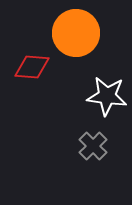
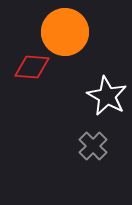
orange circle: moved 11 px left, 1 px up
white star: rotated 21 degrees clockwise
